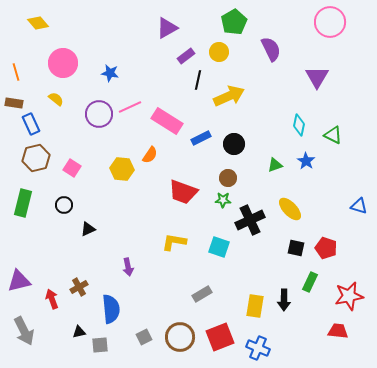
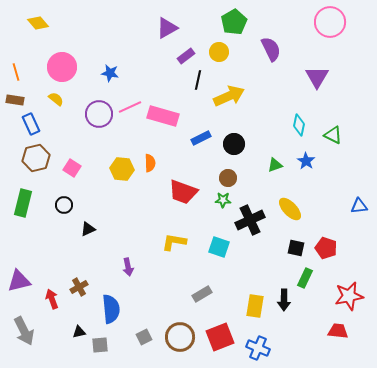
pink circle at (63, 63): moved 1 px left, 4 px down
brown rectangle at (14, 103): moved 1 px right, 3 px up
pink rectangle at (167, 121): moved 4 px left, 5 px up; rotated 16 degrees counterclockwise
orange semicircle at (150, 155): moved 8 px down; rotated 36 degrees counterclockwise
blue triangle at (359, 206): rotated 24 degrees counterclockwise
green rectangle at (310, 282): moved 5 px left, 4 px up
